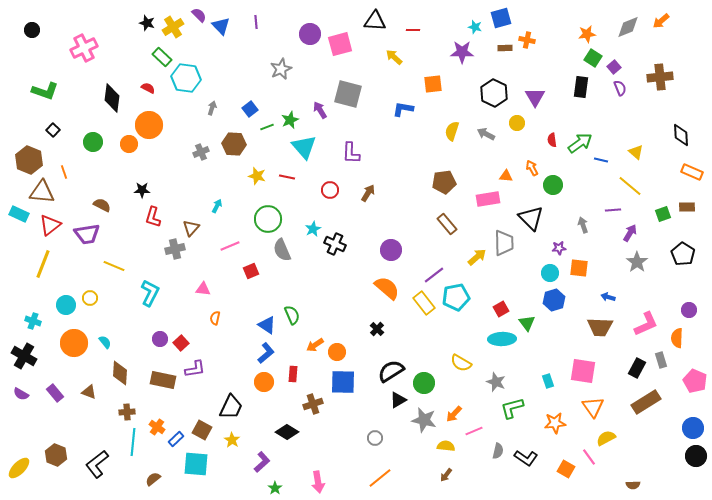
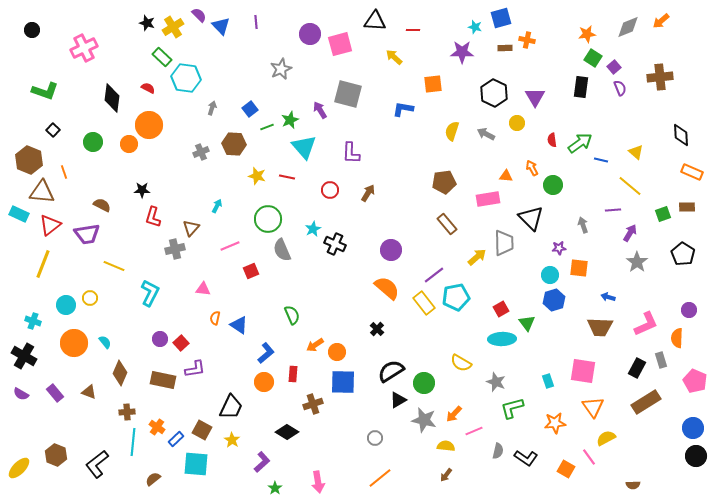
cyan circle at (550, 273): moved 2 px down
blue triangle at (267, 325): moved 28 px left
brown diamond at (120, 373): rotated 20 degrees clockwise
